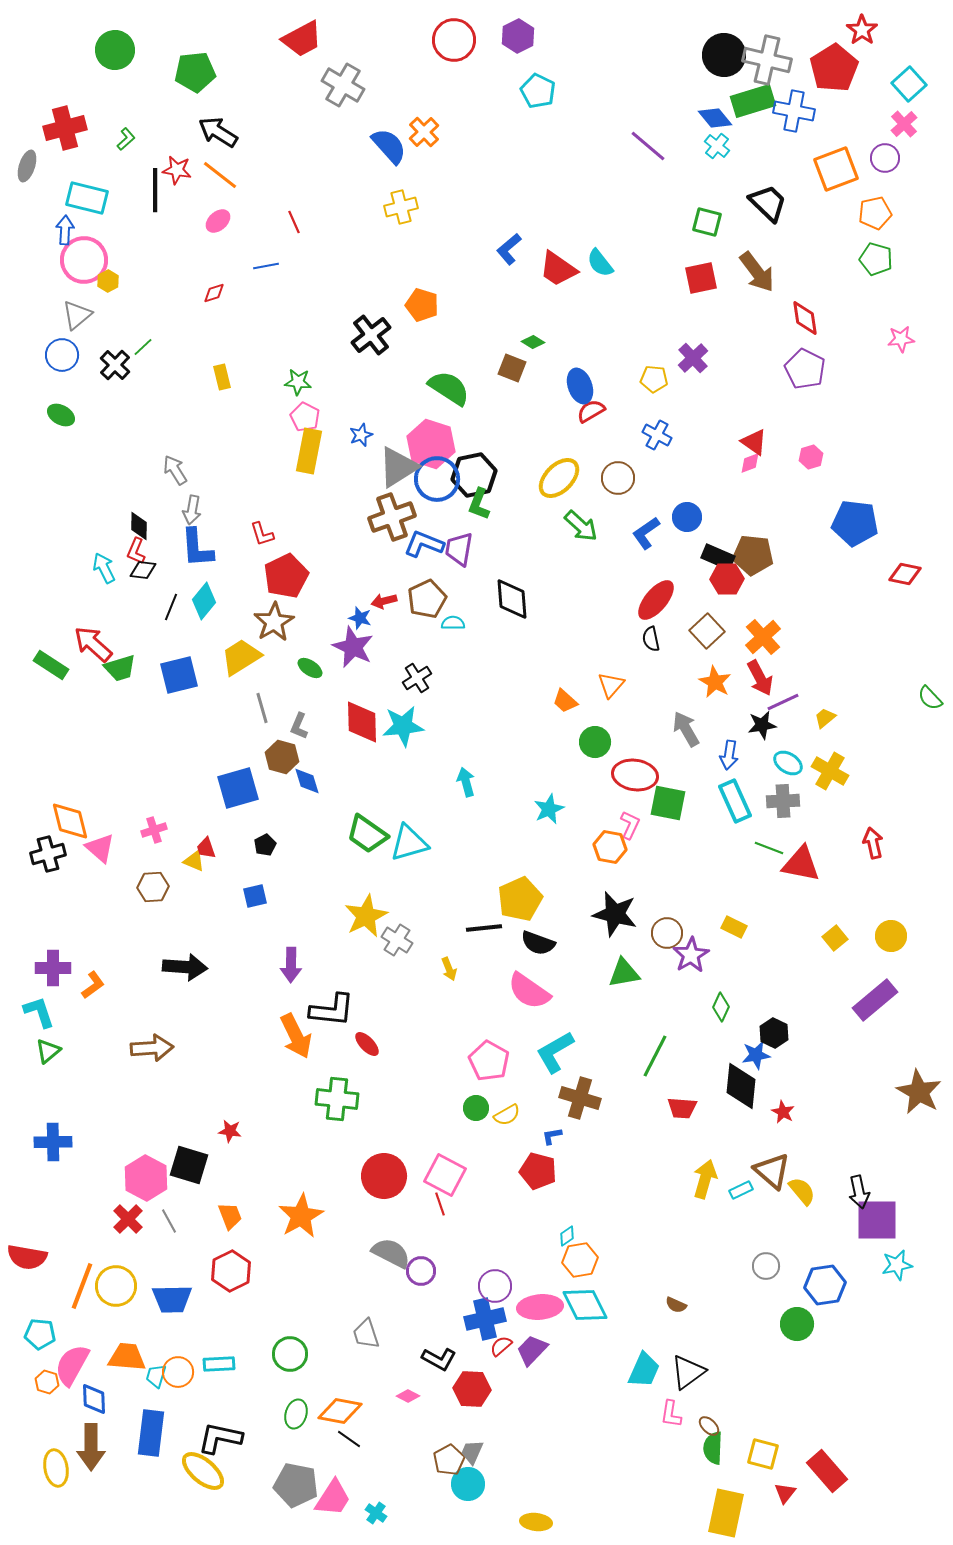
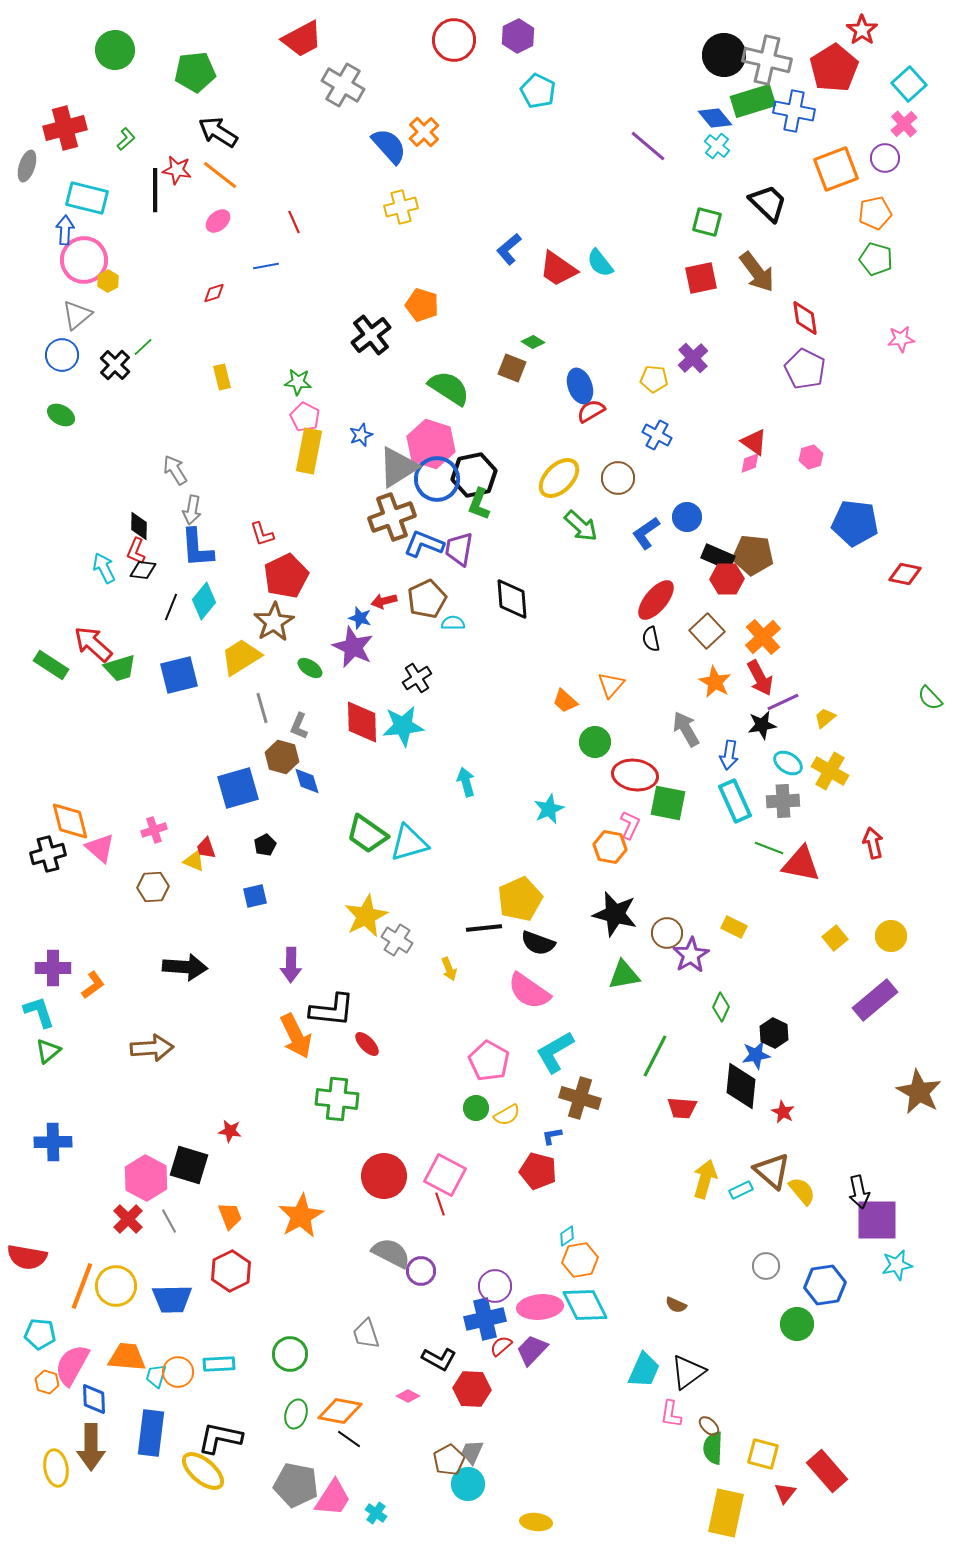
green triangle at (624, 973): moved 2 px down
